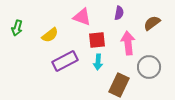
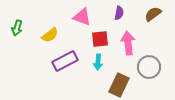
brown semicircle: moved 1 px right, 9 px up
red square: moved 3 px right, 1 px up
